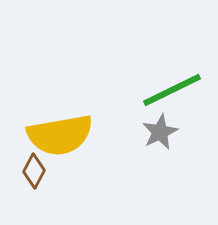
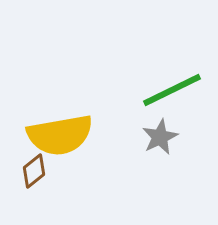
gray star: moved 5 px down
brown diamond: rotated 24 degrees clockwise
